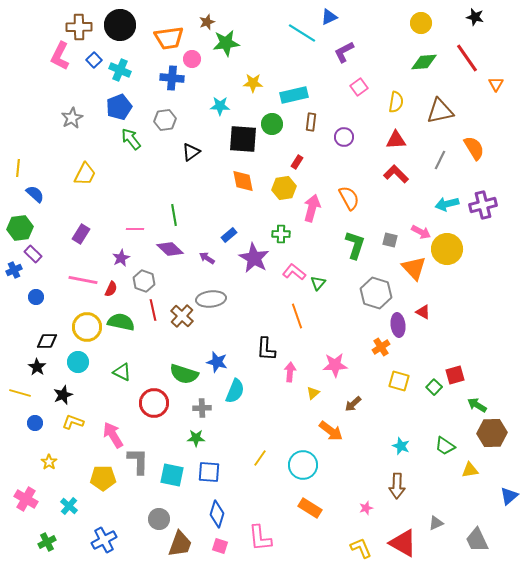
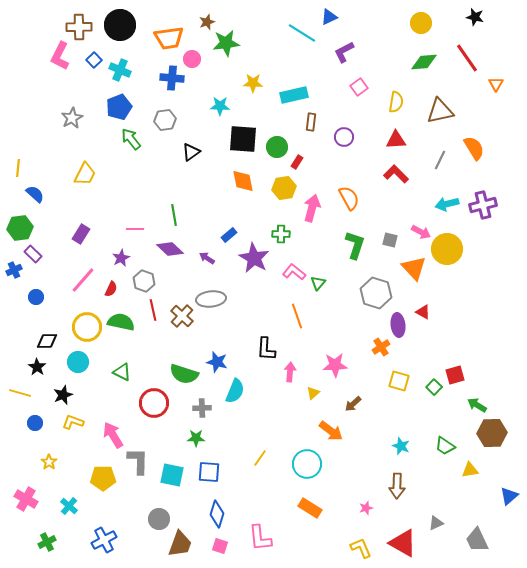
green circle at (272, 124): moved 5 px right, 23 px down
pink line at (83, 280): rotated 60 degrees counterclockwise
cyan circle at (303, 465): moved 4 px right, 1 px up
